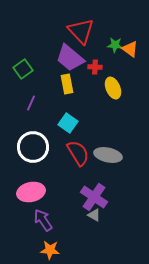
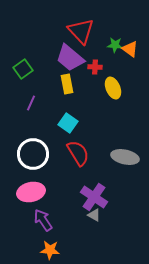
white circle: moved 7 px down
gray ellipse: moved 17 px right, 2 px down
